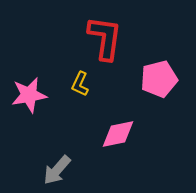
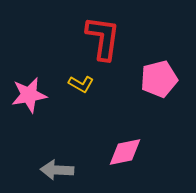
red L-shape: moved 2 px left
yellow L-shape: moved 1 px right; rotated 85 degrees counterclockwise
pink diamond: moved 7 px right, 18 px down
gray arrow: rotated 52 degrees clockwise
